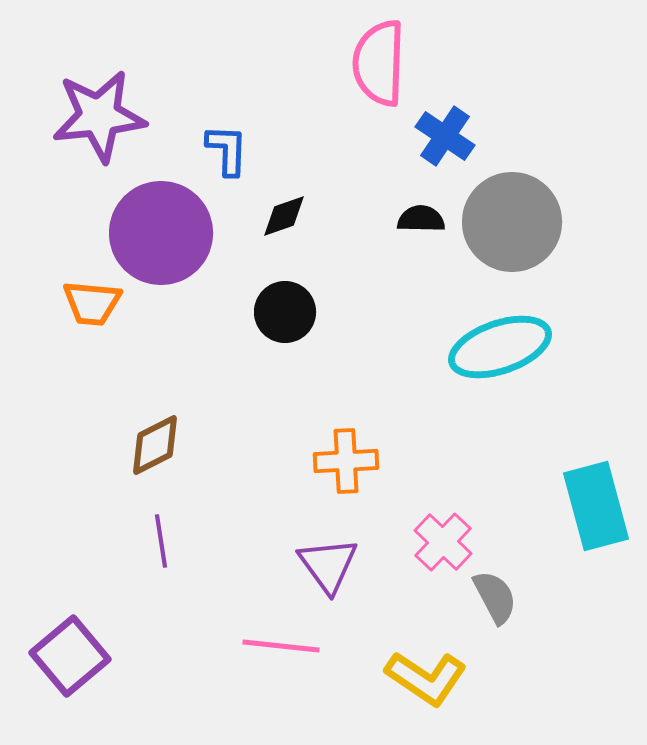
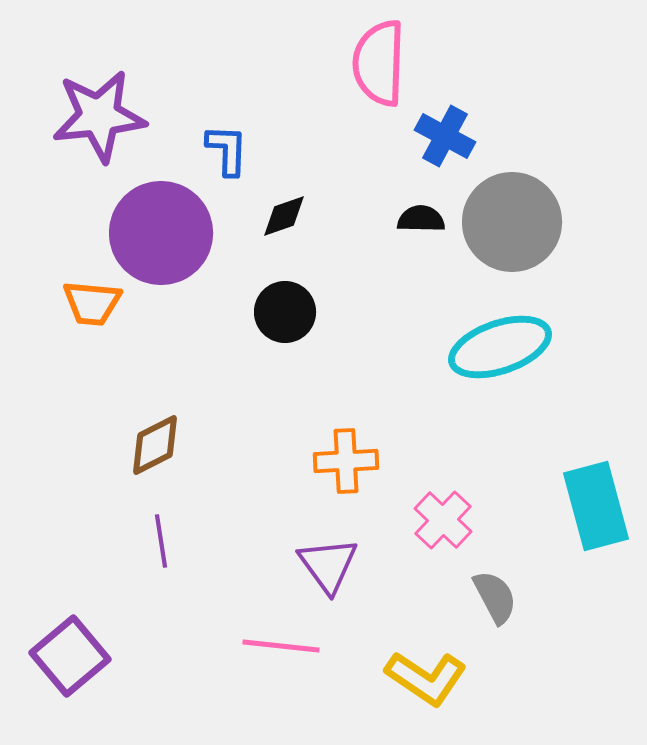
blue cross: rotated 6 degrees counterclockwise
pink cross: moved 22 px up
